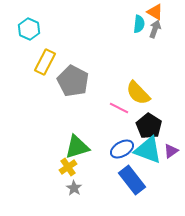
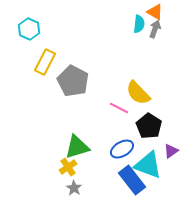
cyan triangle: moved 15 px down
